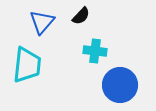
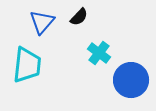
black semicircle: moved 2 px left, 1 px down
cyan cross: moved 4 px right, 2 px down; rotated 30 degrees clockwise
blue circle: moved 11 px right, 5 px up
